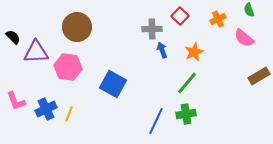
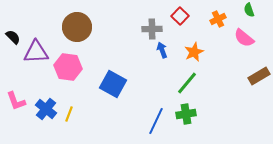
blue cross: rotated 25 degrees counterclockwise
